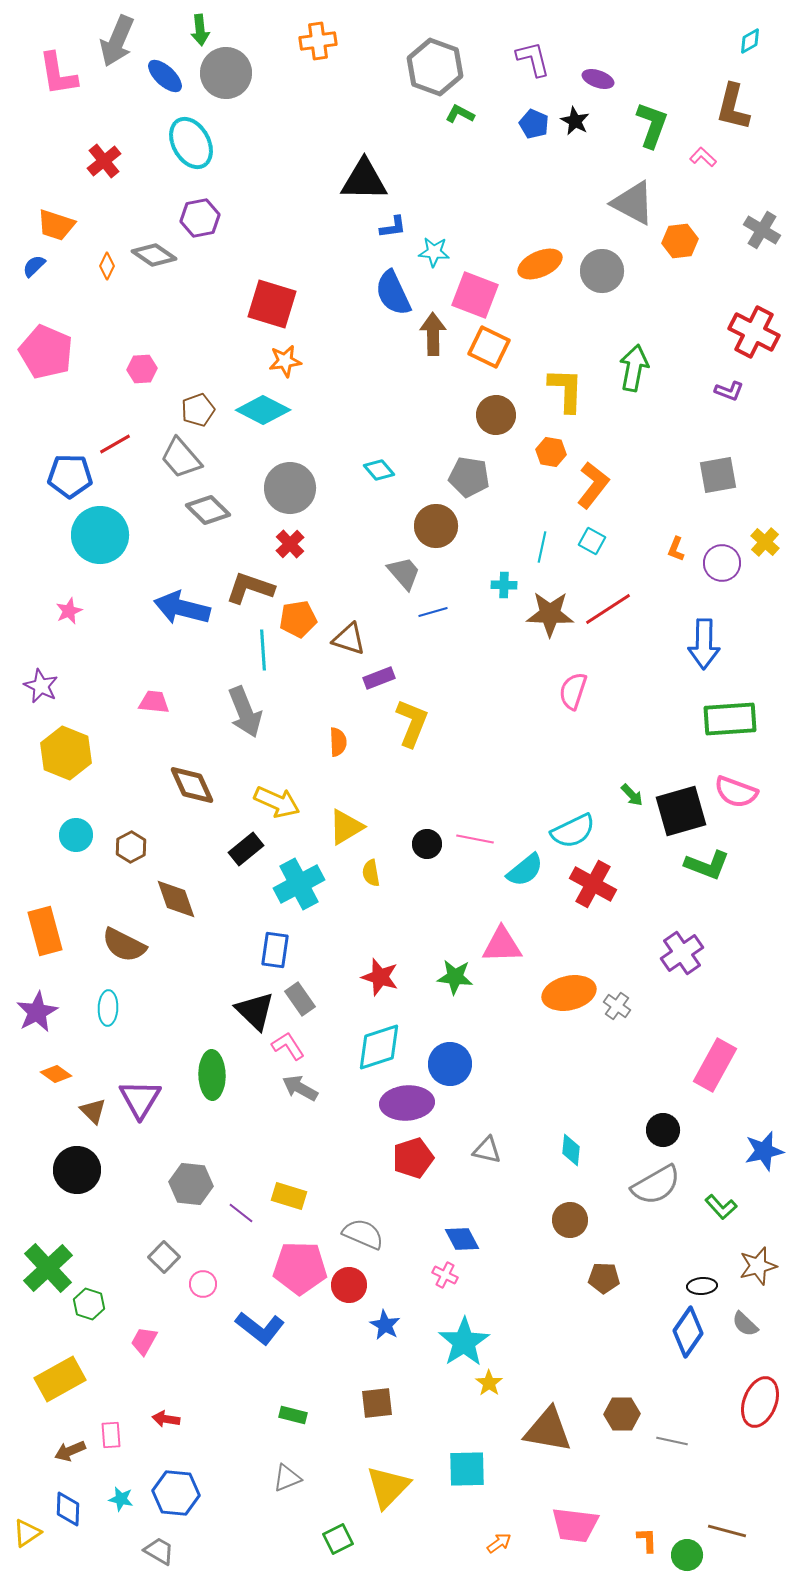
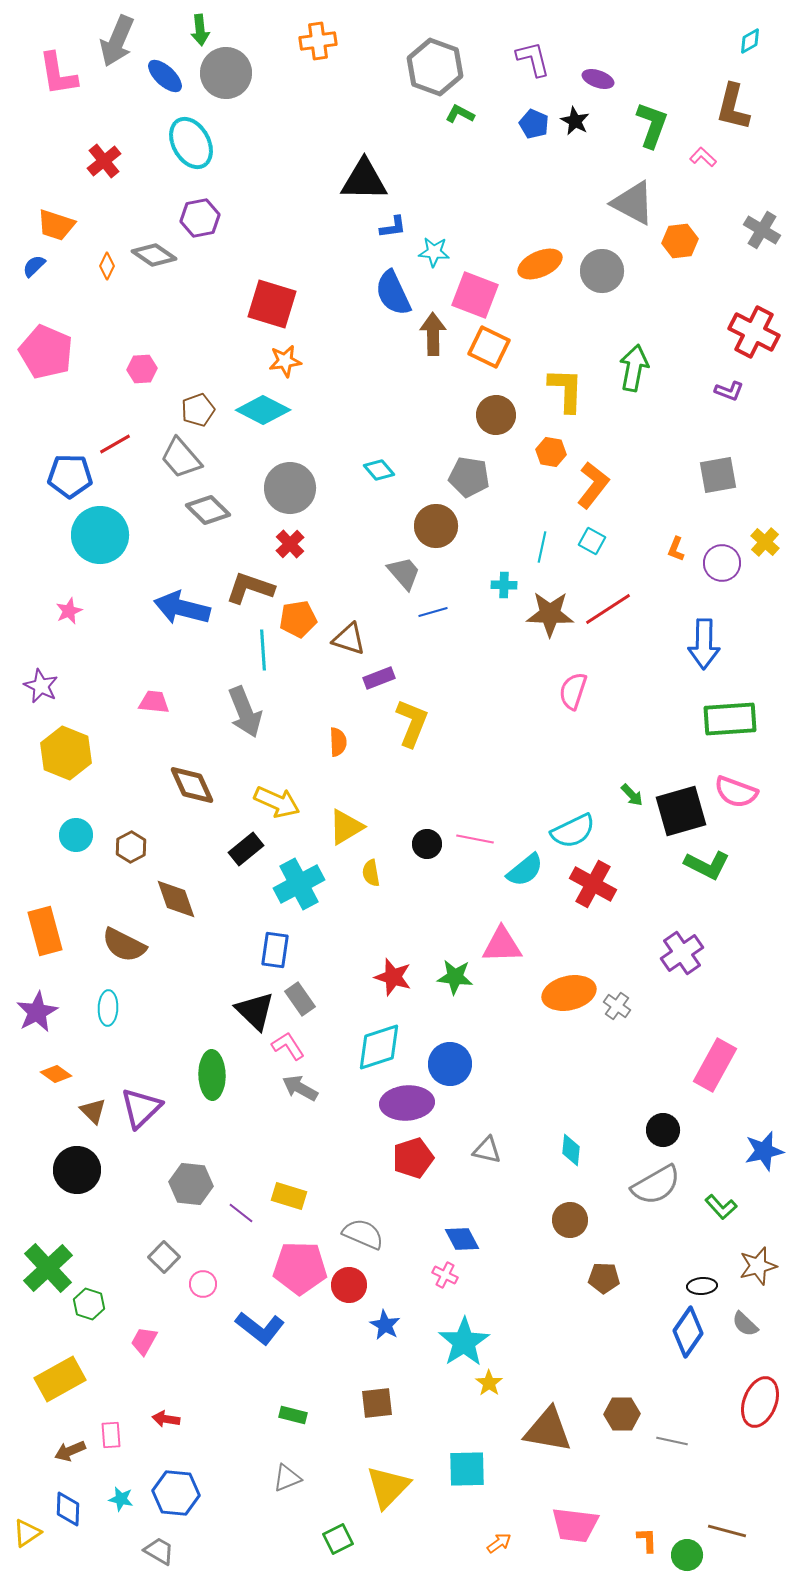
green L-shape at (707, 865): rotated 6 degrees clockwise
red star at (380, 977): moved 13 px right
purple triangle at (140, 1099): moved 1 px right, 9 px down; rotated 15 degrees clockwise
